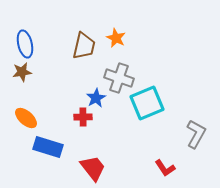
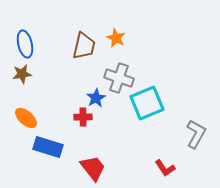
brown star: moved 2 px down
